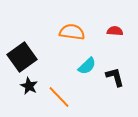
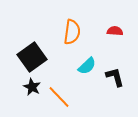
orange semicircle: rotated 90 degrees clockwise
black square: moved 10 px right
black star: moved 3 px right, 1 px down
